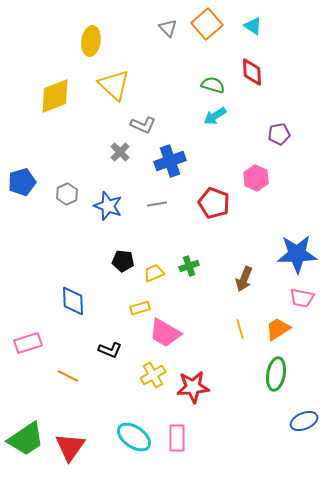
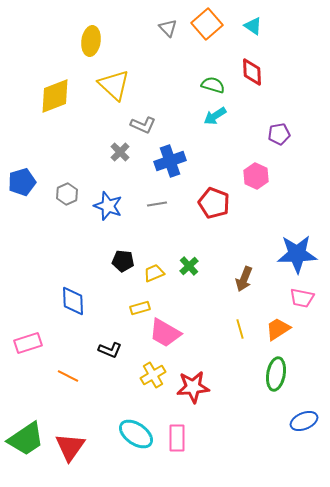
pink hexagon at (256, 178): moved 2 px up
green cross at (189, 266): rotated 24 degrees counterclockwise
cyan ellipse at (134, 437): moved 2 px right, 3 px up
